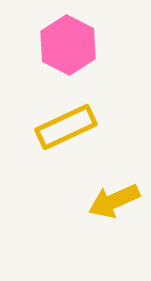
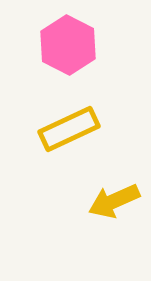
yellow rectangle: moved 3 px right, 2 px down
